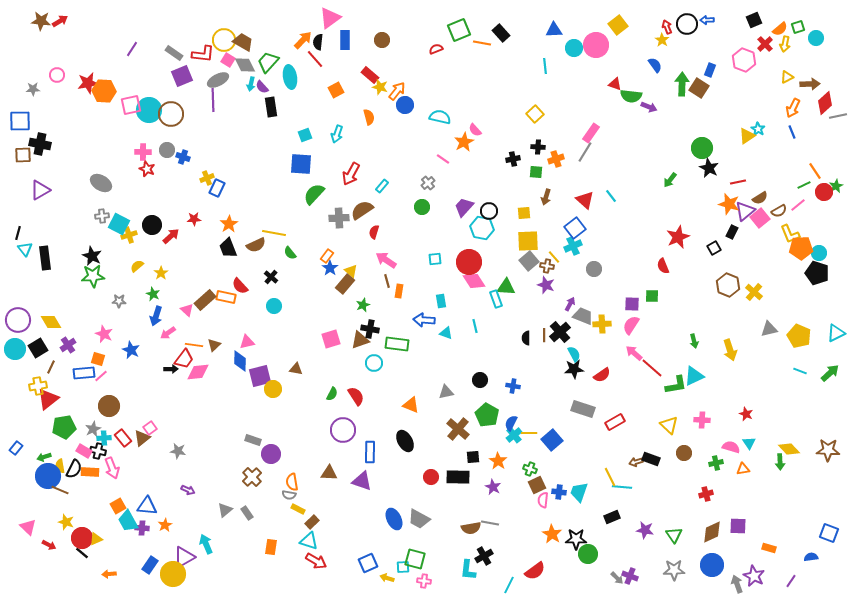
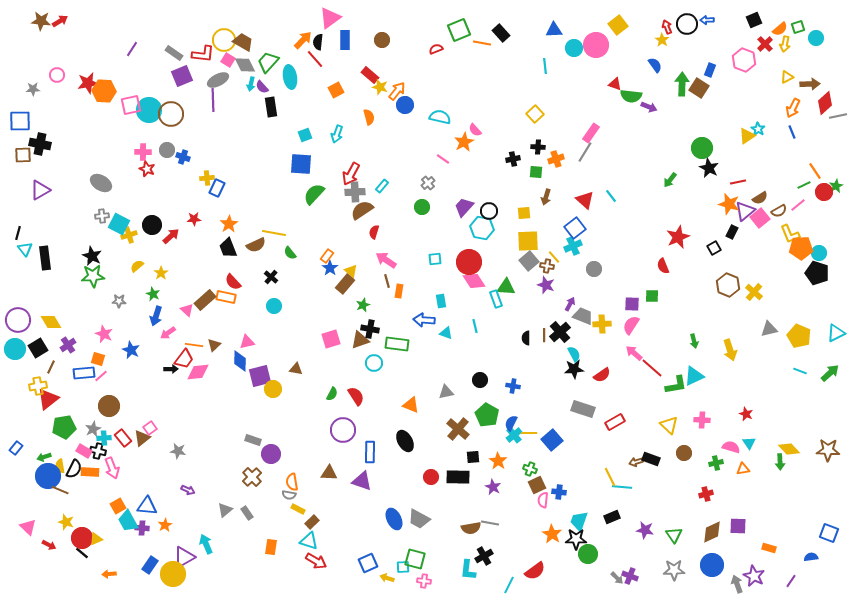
yellow cross at (207, 178): rotated 16 degrees clockwise
gray cross at (339, 218): moved 16 px right, 26 px up
red semicircle at (240, 286): moved 7 px left, 4 px up
cyan trapezoid at (579, 492): moved 29 px down
